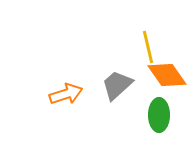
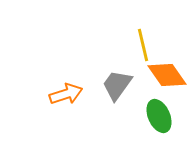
yellow line: moved 5 px left, 2 px up
gray trapezoid: rotated 12 degrees counterclockwise
green ellipse: moved 1 px down; rotated 24 degrees counterclockwise
